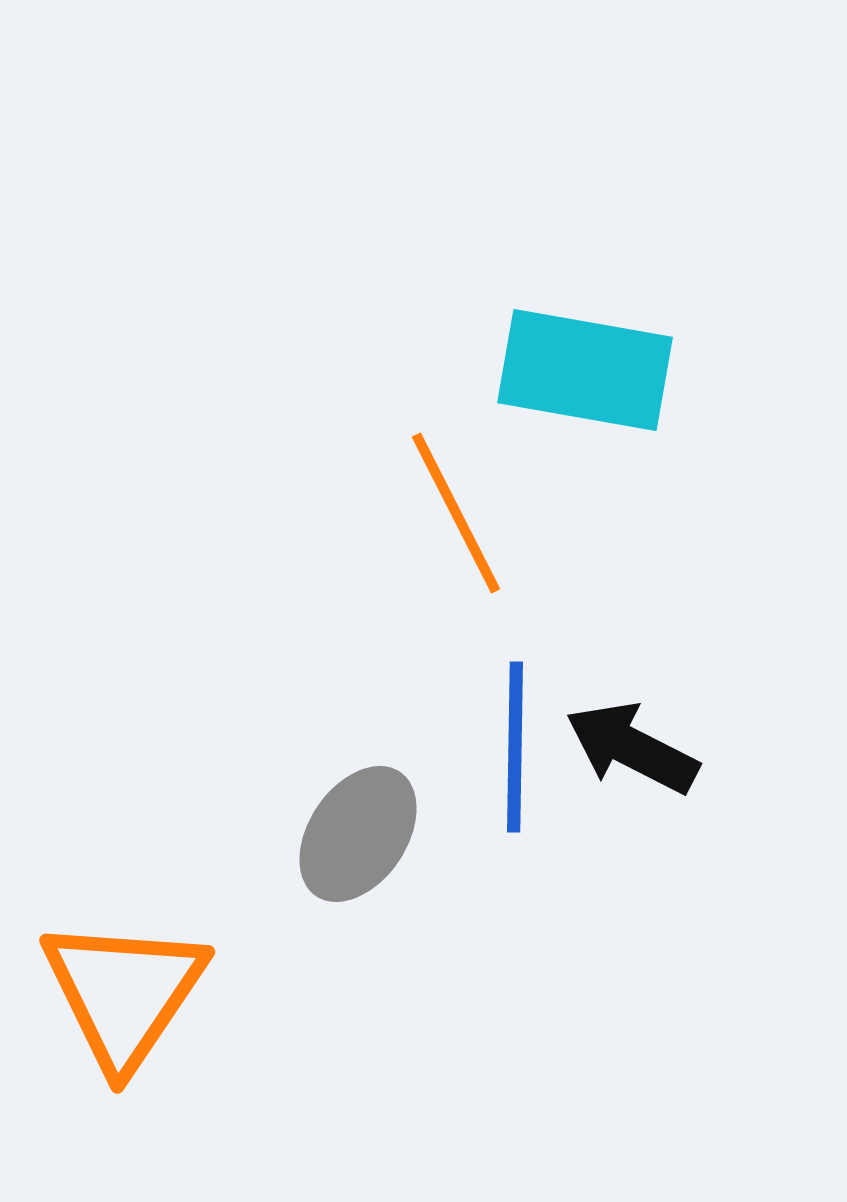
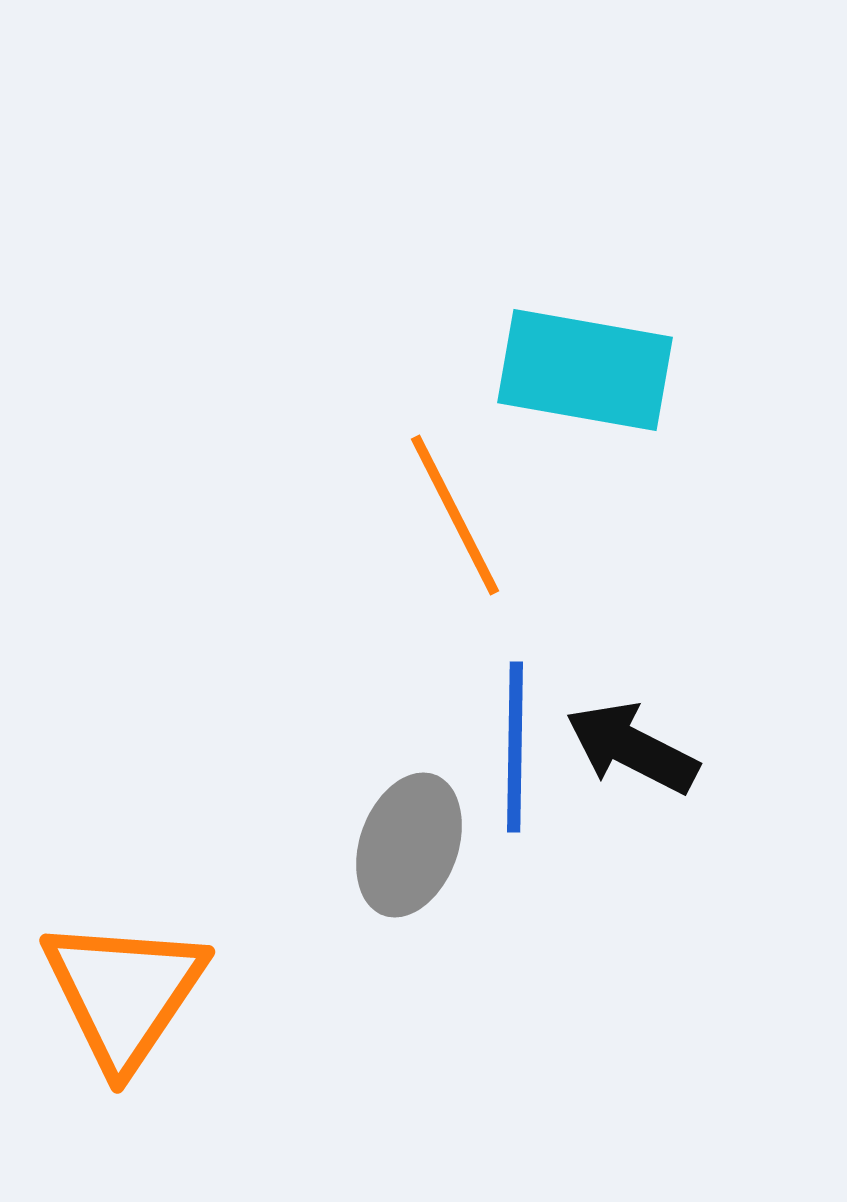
orange line: moved 1 px left, 2 px down
gray ellipse: moved 51 px right, 11 px down; rotated 14 degrees counterclockwise
